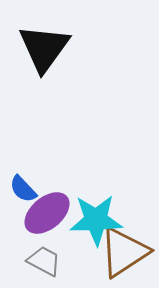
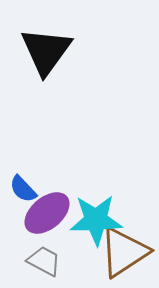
black triangle: moved 2 px right, 3 px down
